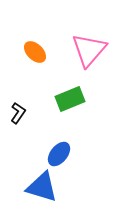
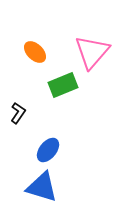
pink triangle: moved 3 px right, 2 px down
green rectangle: moved 7 px left, 14 px up
blue ellipse: moved 11 px left, 4 px up
